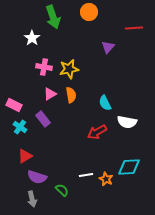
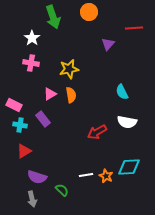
purple triangle: moved 3 px up
pink cross: moved 13 px left, 4 px up
cyan semicircle: moved 17 px right, 11 px up
cyan cross: moved 2 px up; rotated 24 degrees counterclockwise
red triangle: moved 1 px left, 5 px up
orange star: moved 3 px up
